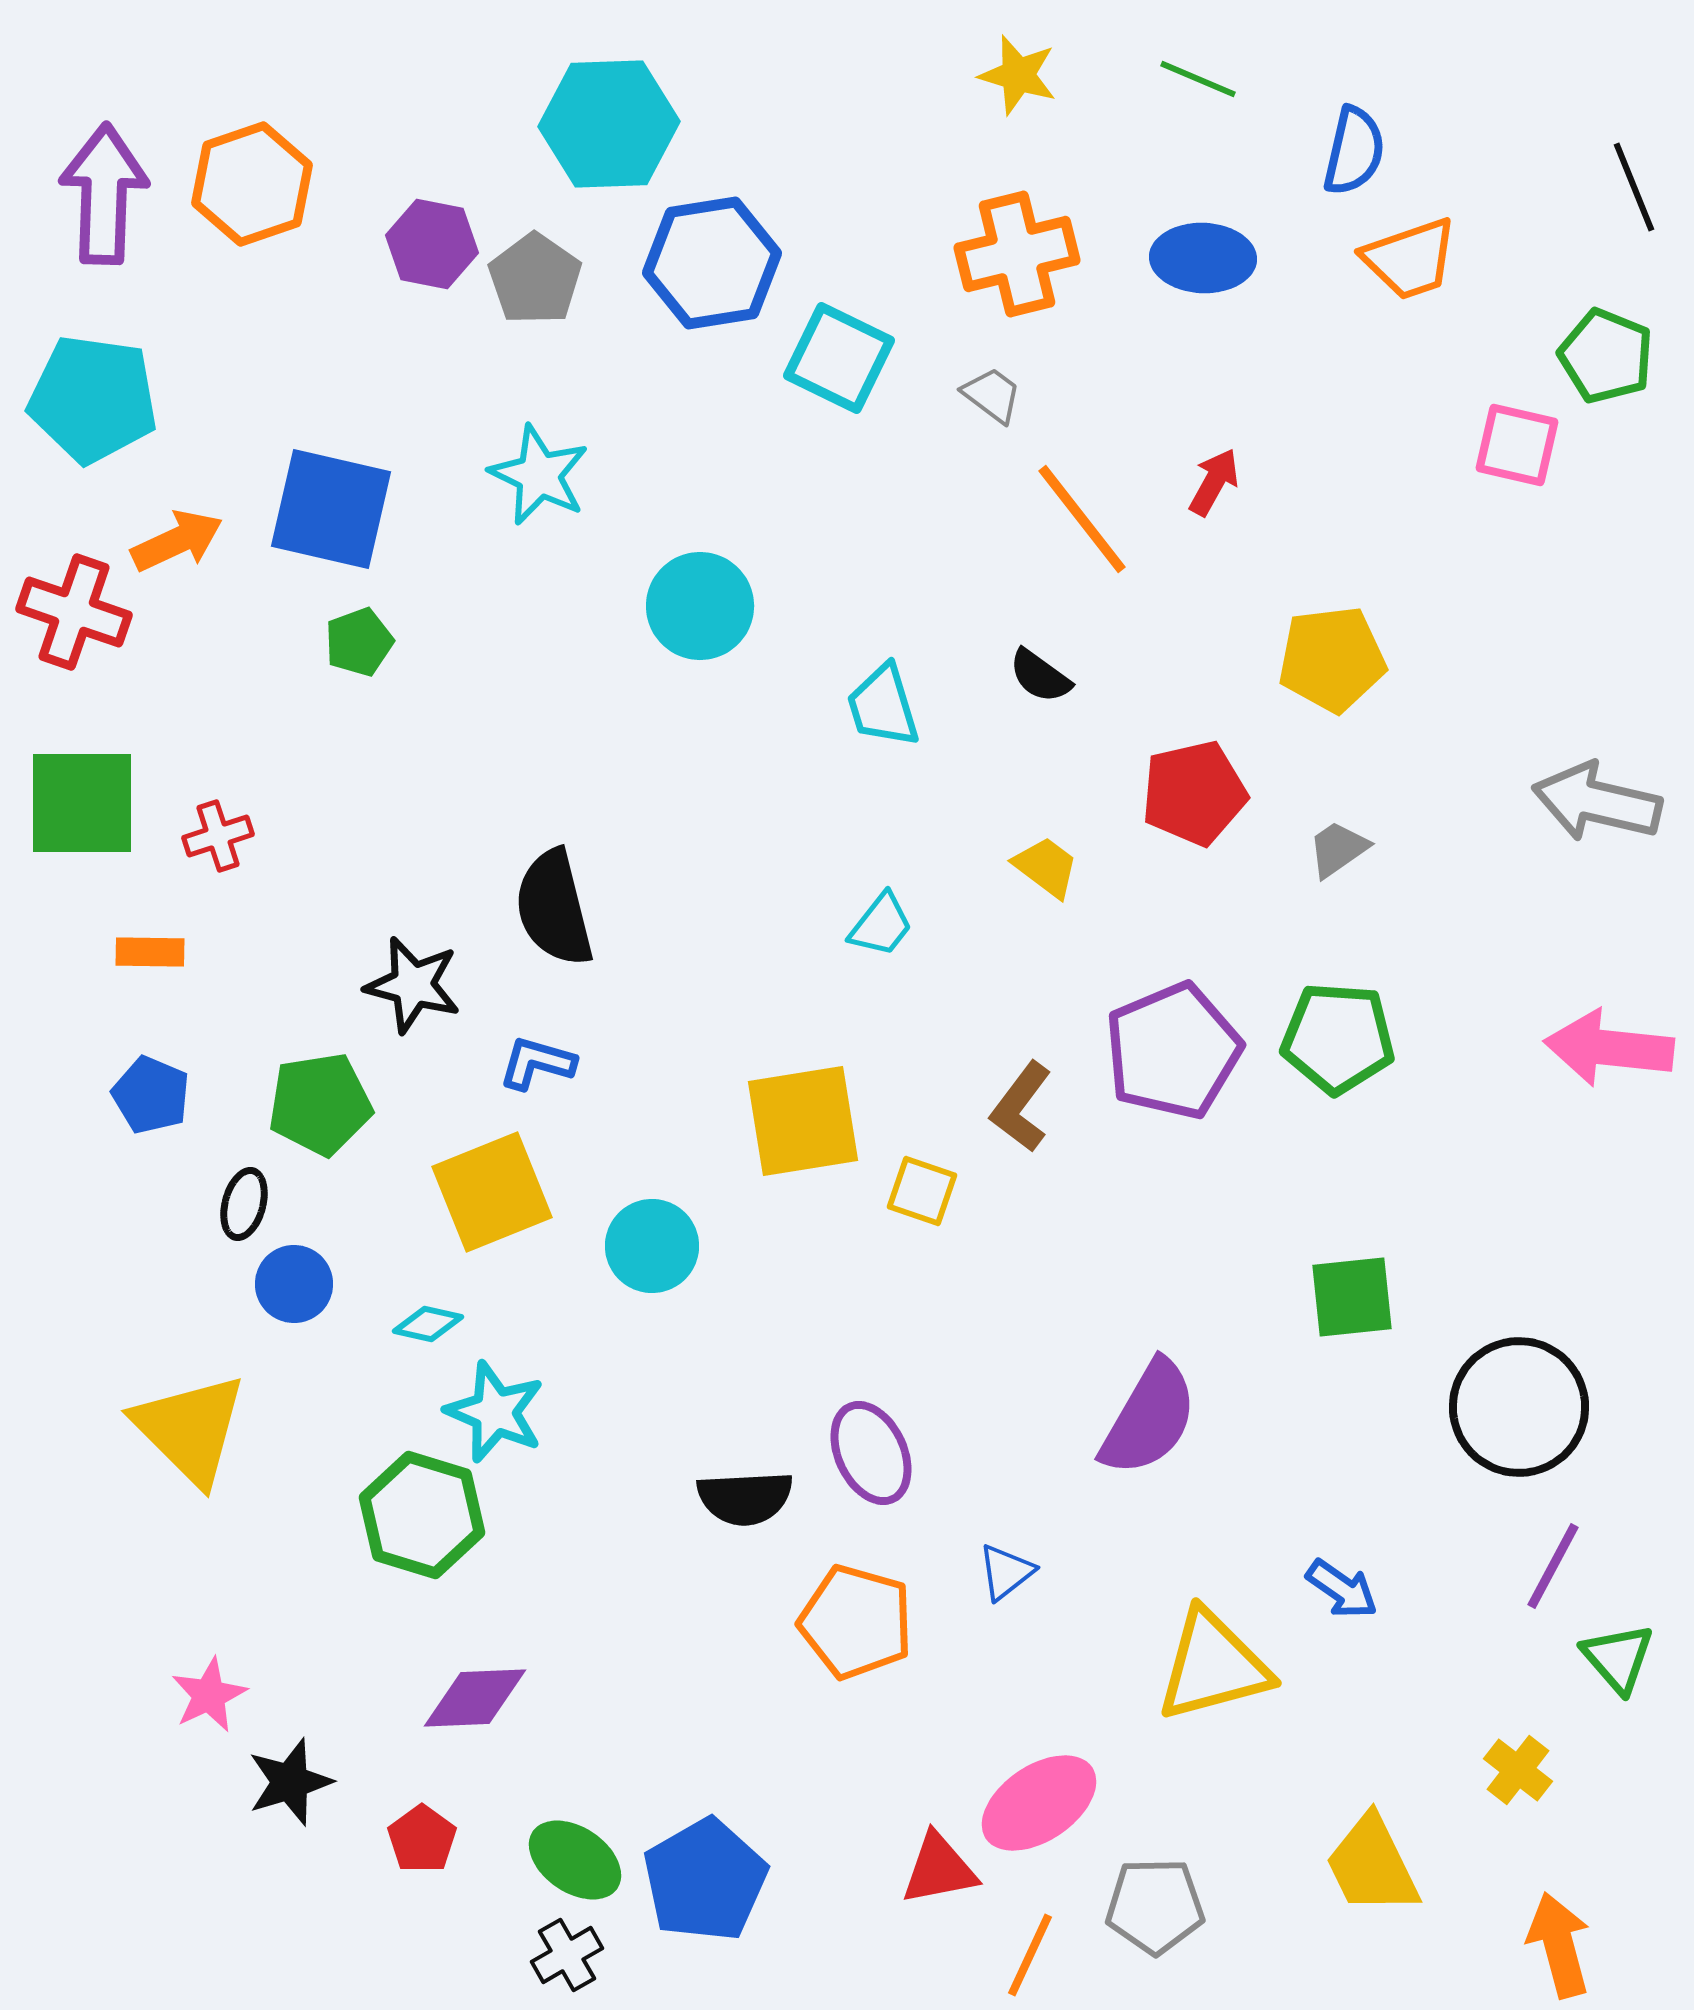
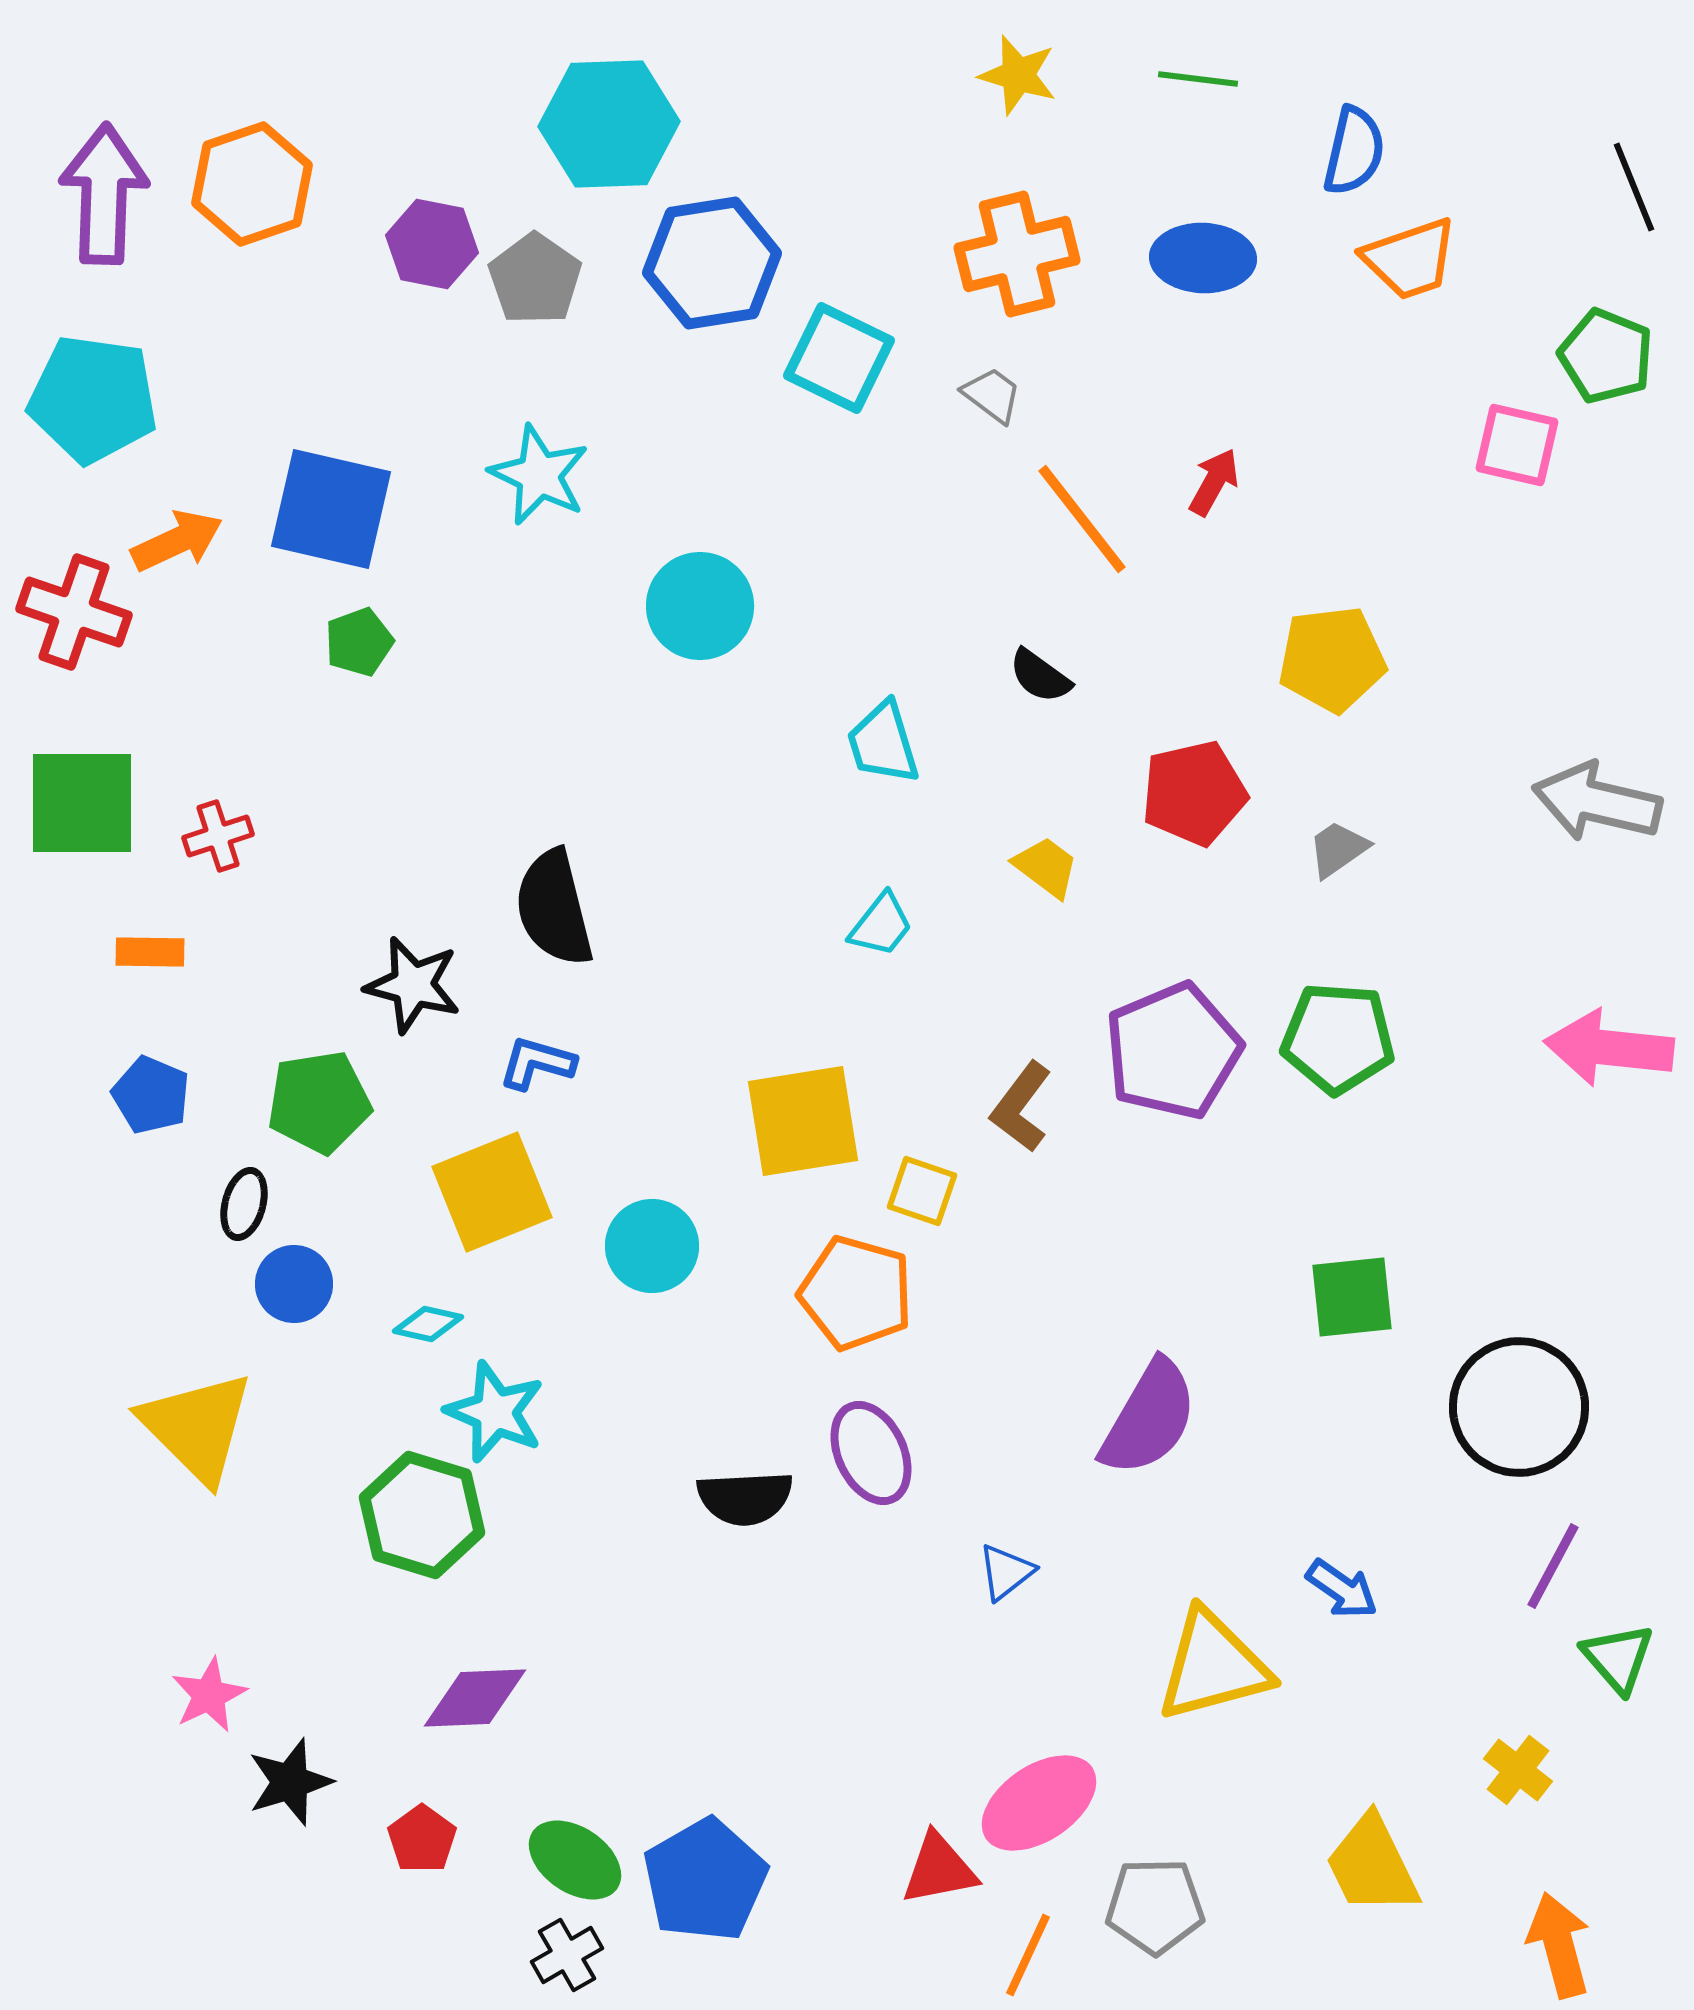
green line at (1198, 79): rotated 16 degrees counterclockwise
cyan trapezoid at (883, 706): moved 37 px down
green pentagon at (320, 1104): moved 1 px left, 2 px up
yellow triangle at (190, 1429): moved 7 px right, 2 px up
orange pentagon at (856, 1622): moved 329 px up
orange line at (1030, 1955): moved 2 px left
